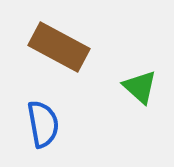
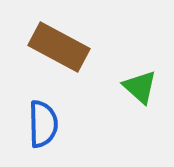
blue semicircle: rotated 9 degrees clockwise
